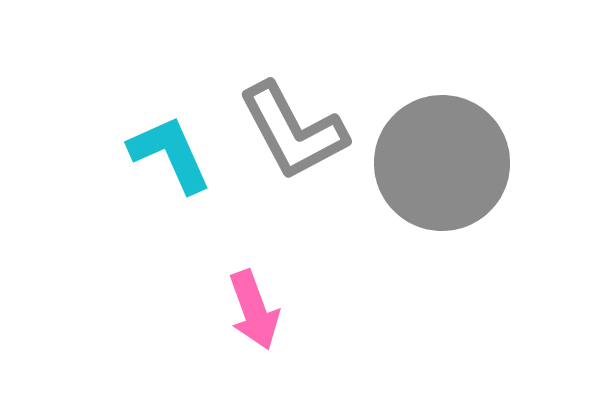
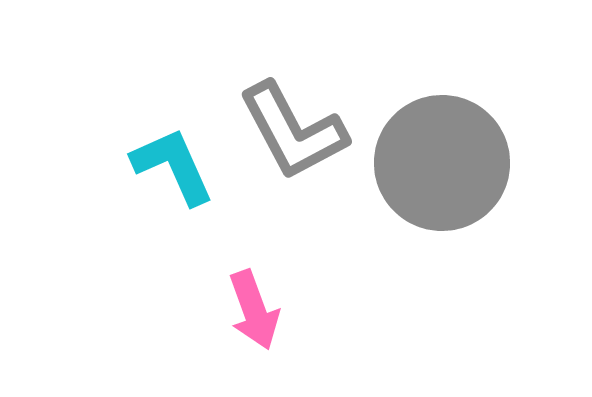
cyan L-shape: moved 3 px right, 12 px down
